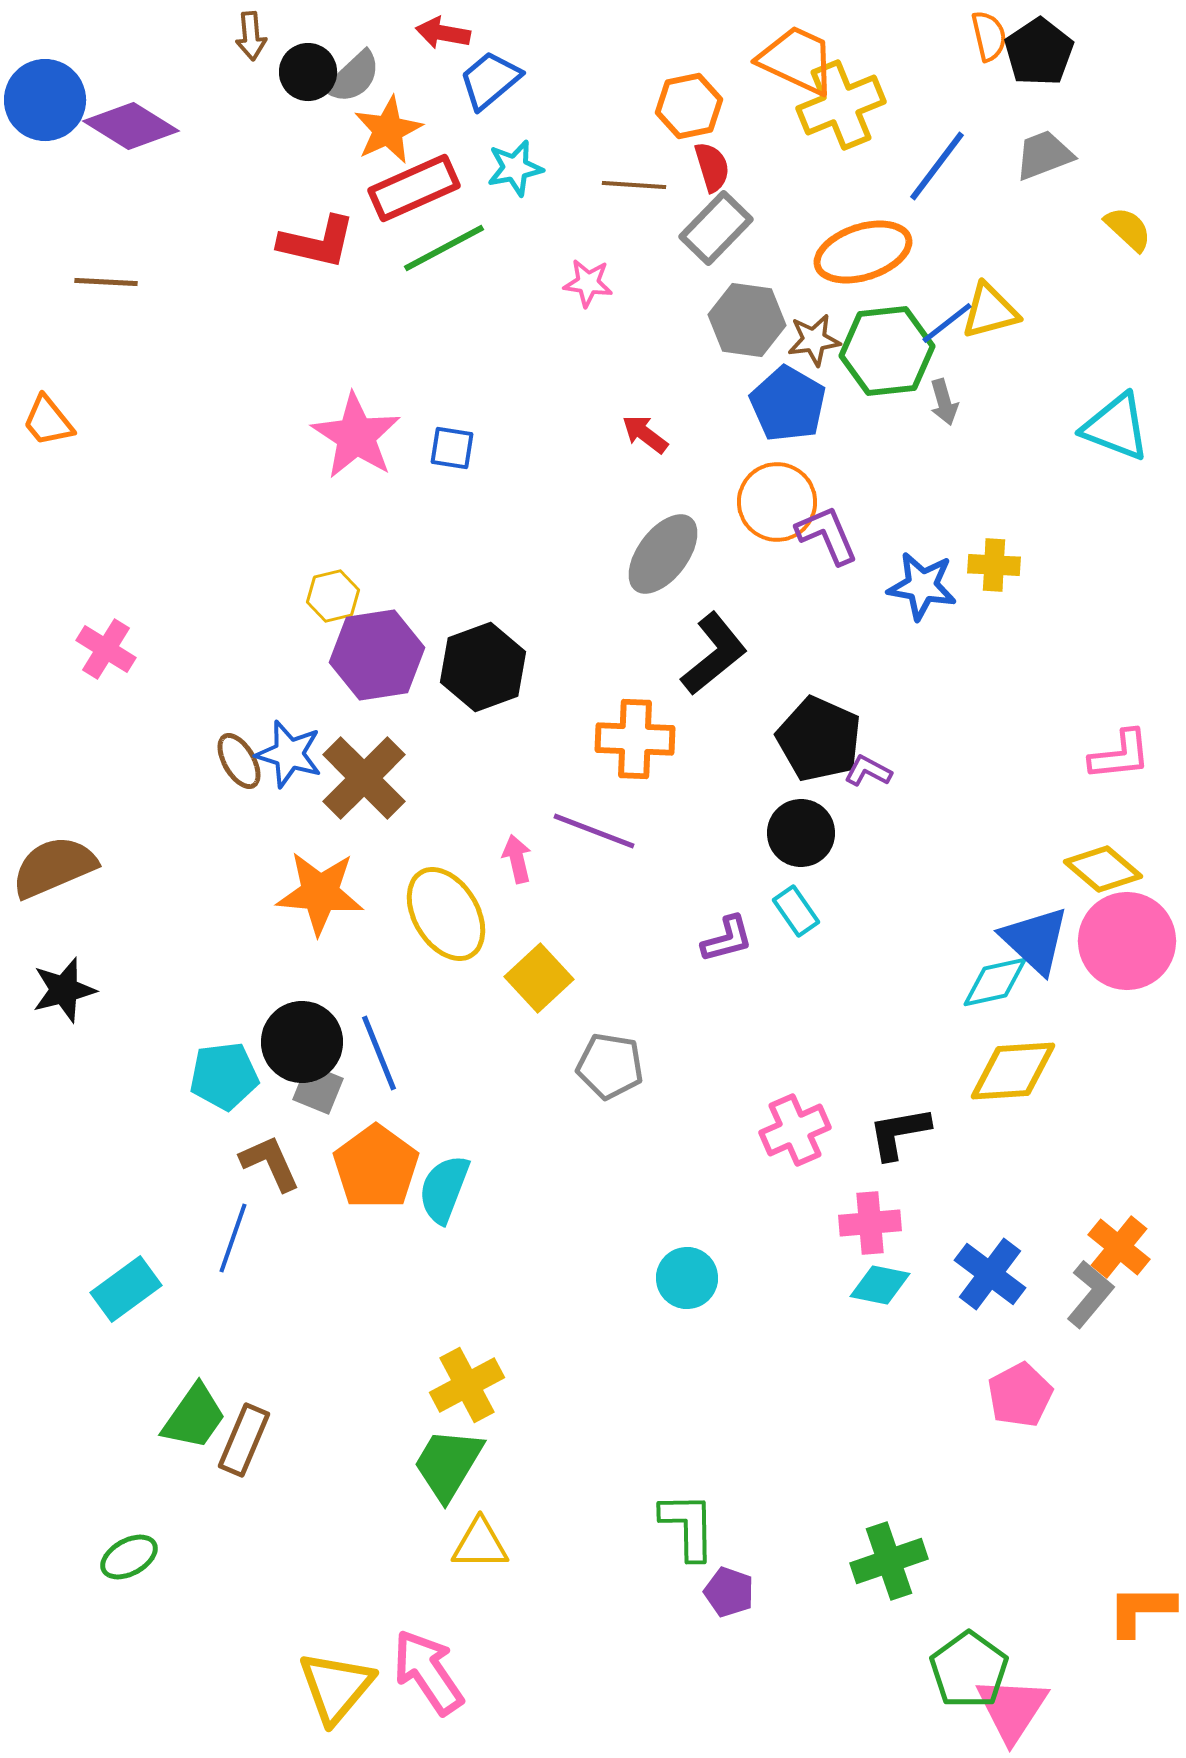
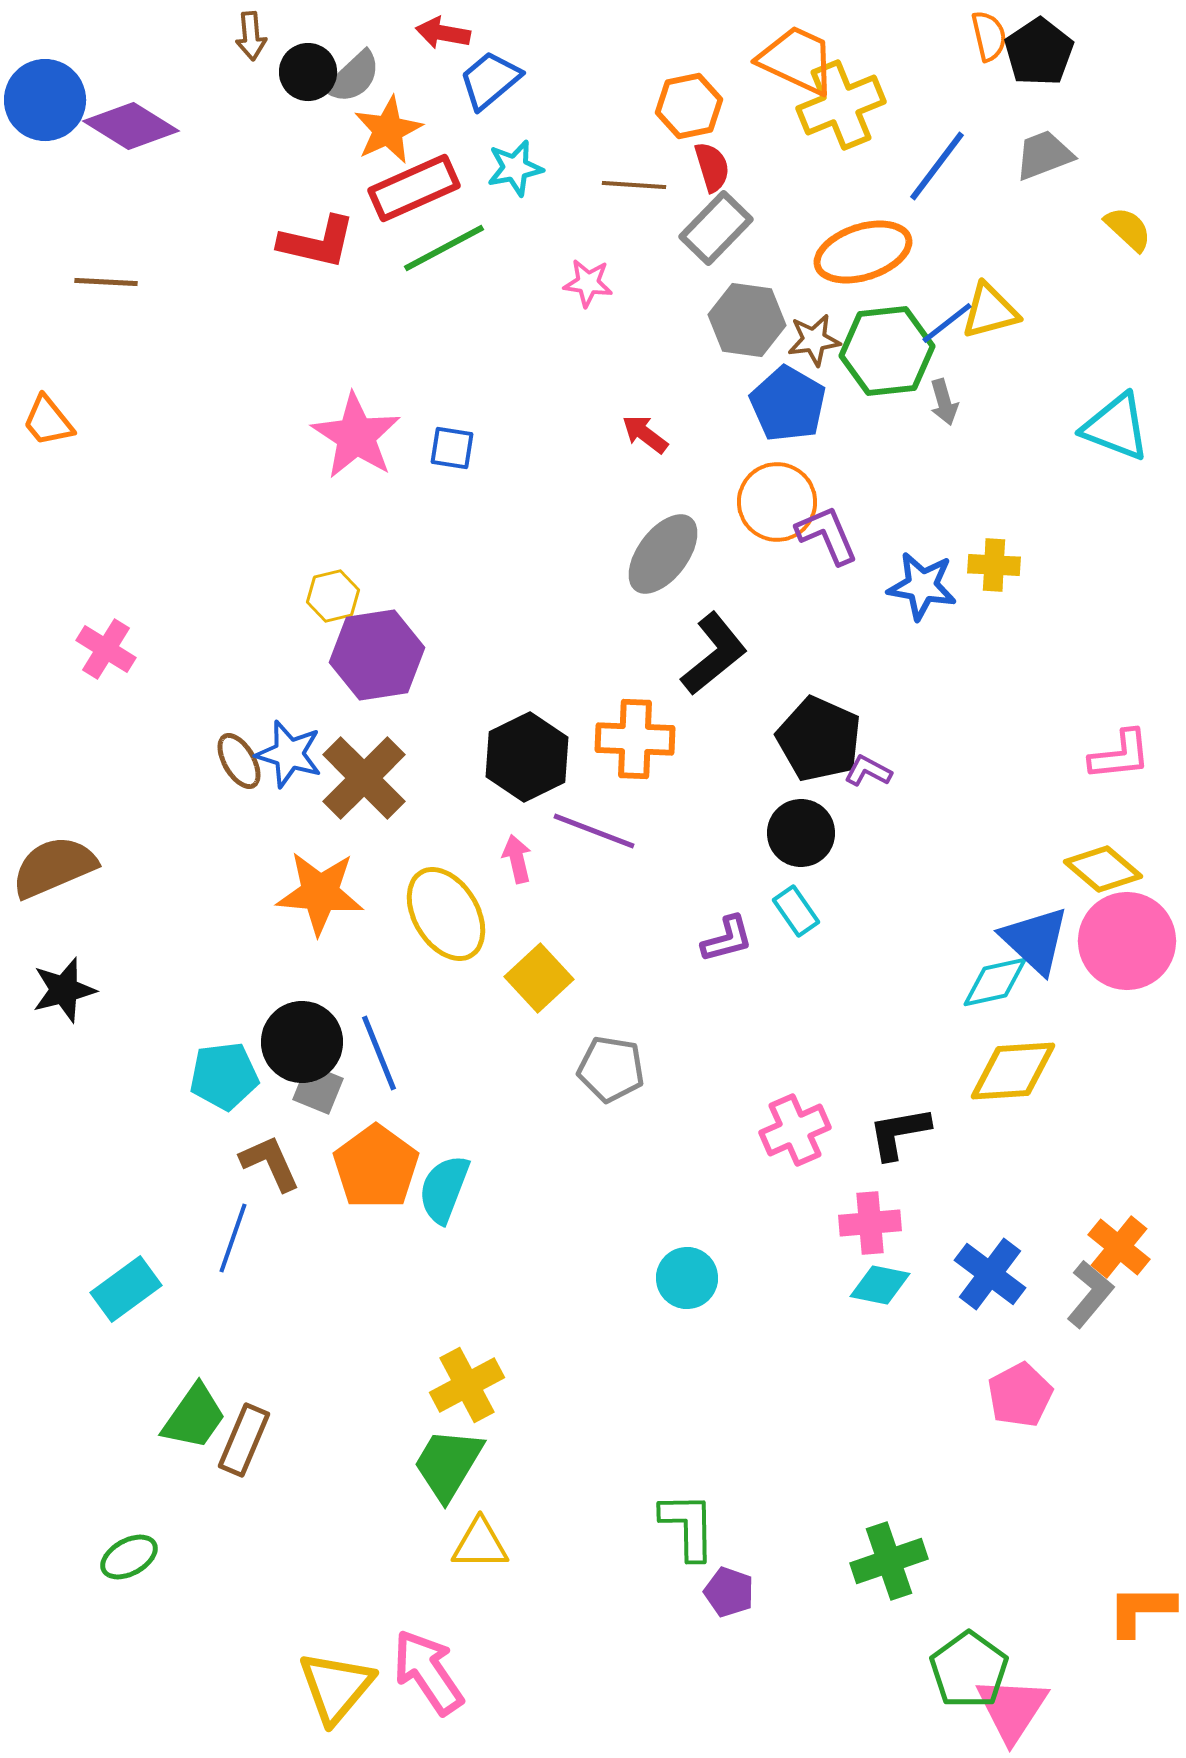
black hexagon at (483, 667): moved 44 px right, 90 px down; rotated 6 degrees counterclockwise
gray pentagon at (610, 1066): moved 1 px right, 3 px down
